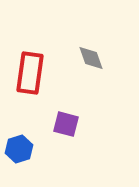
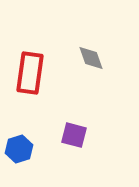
purple square: moved 8 px right, 11 px down
